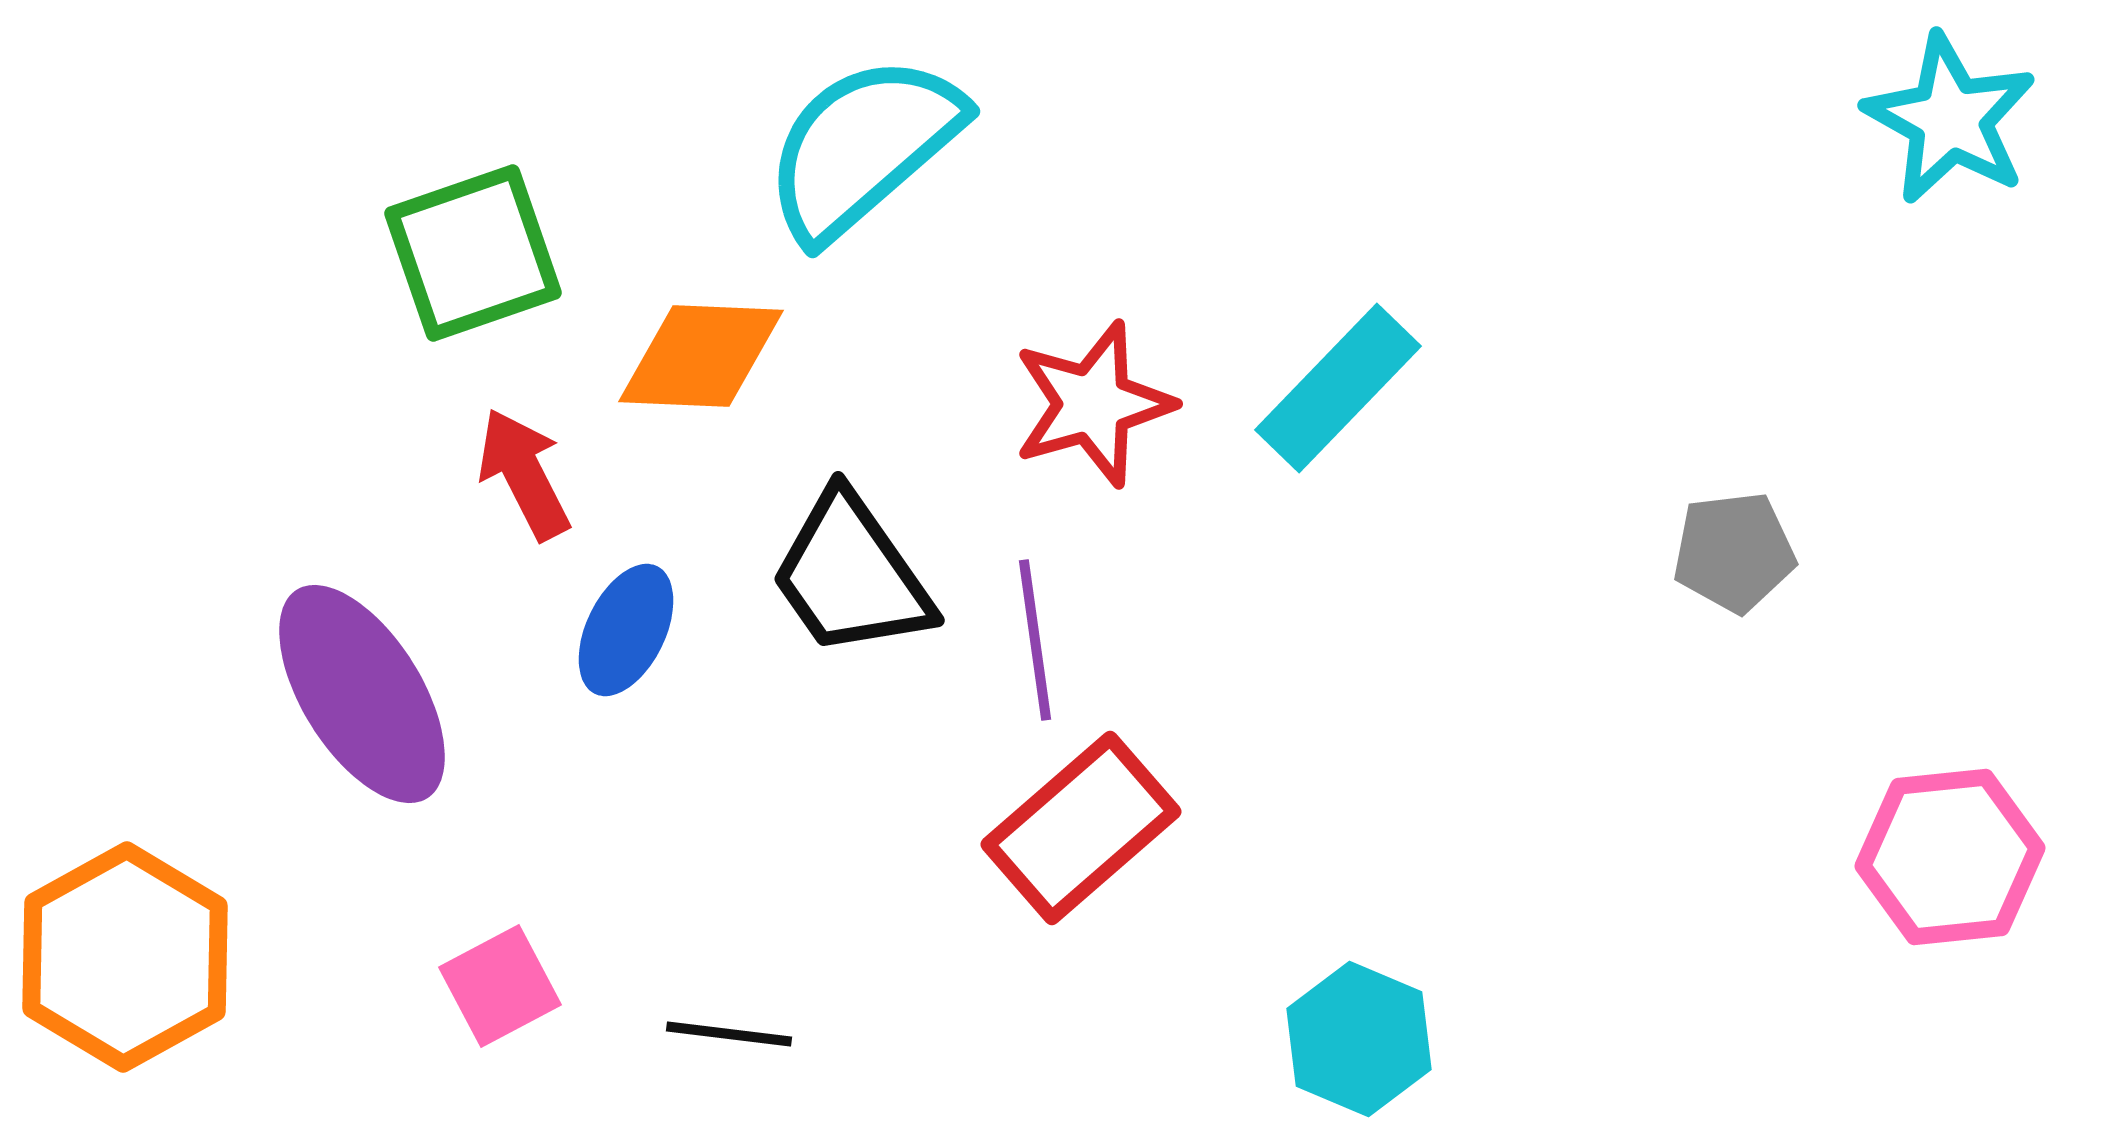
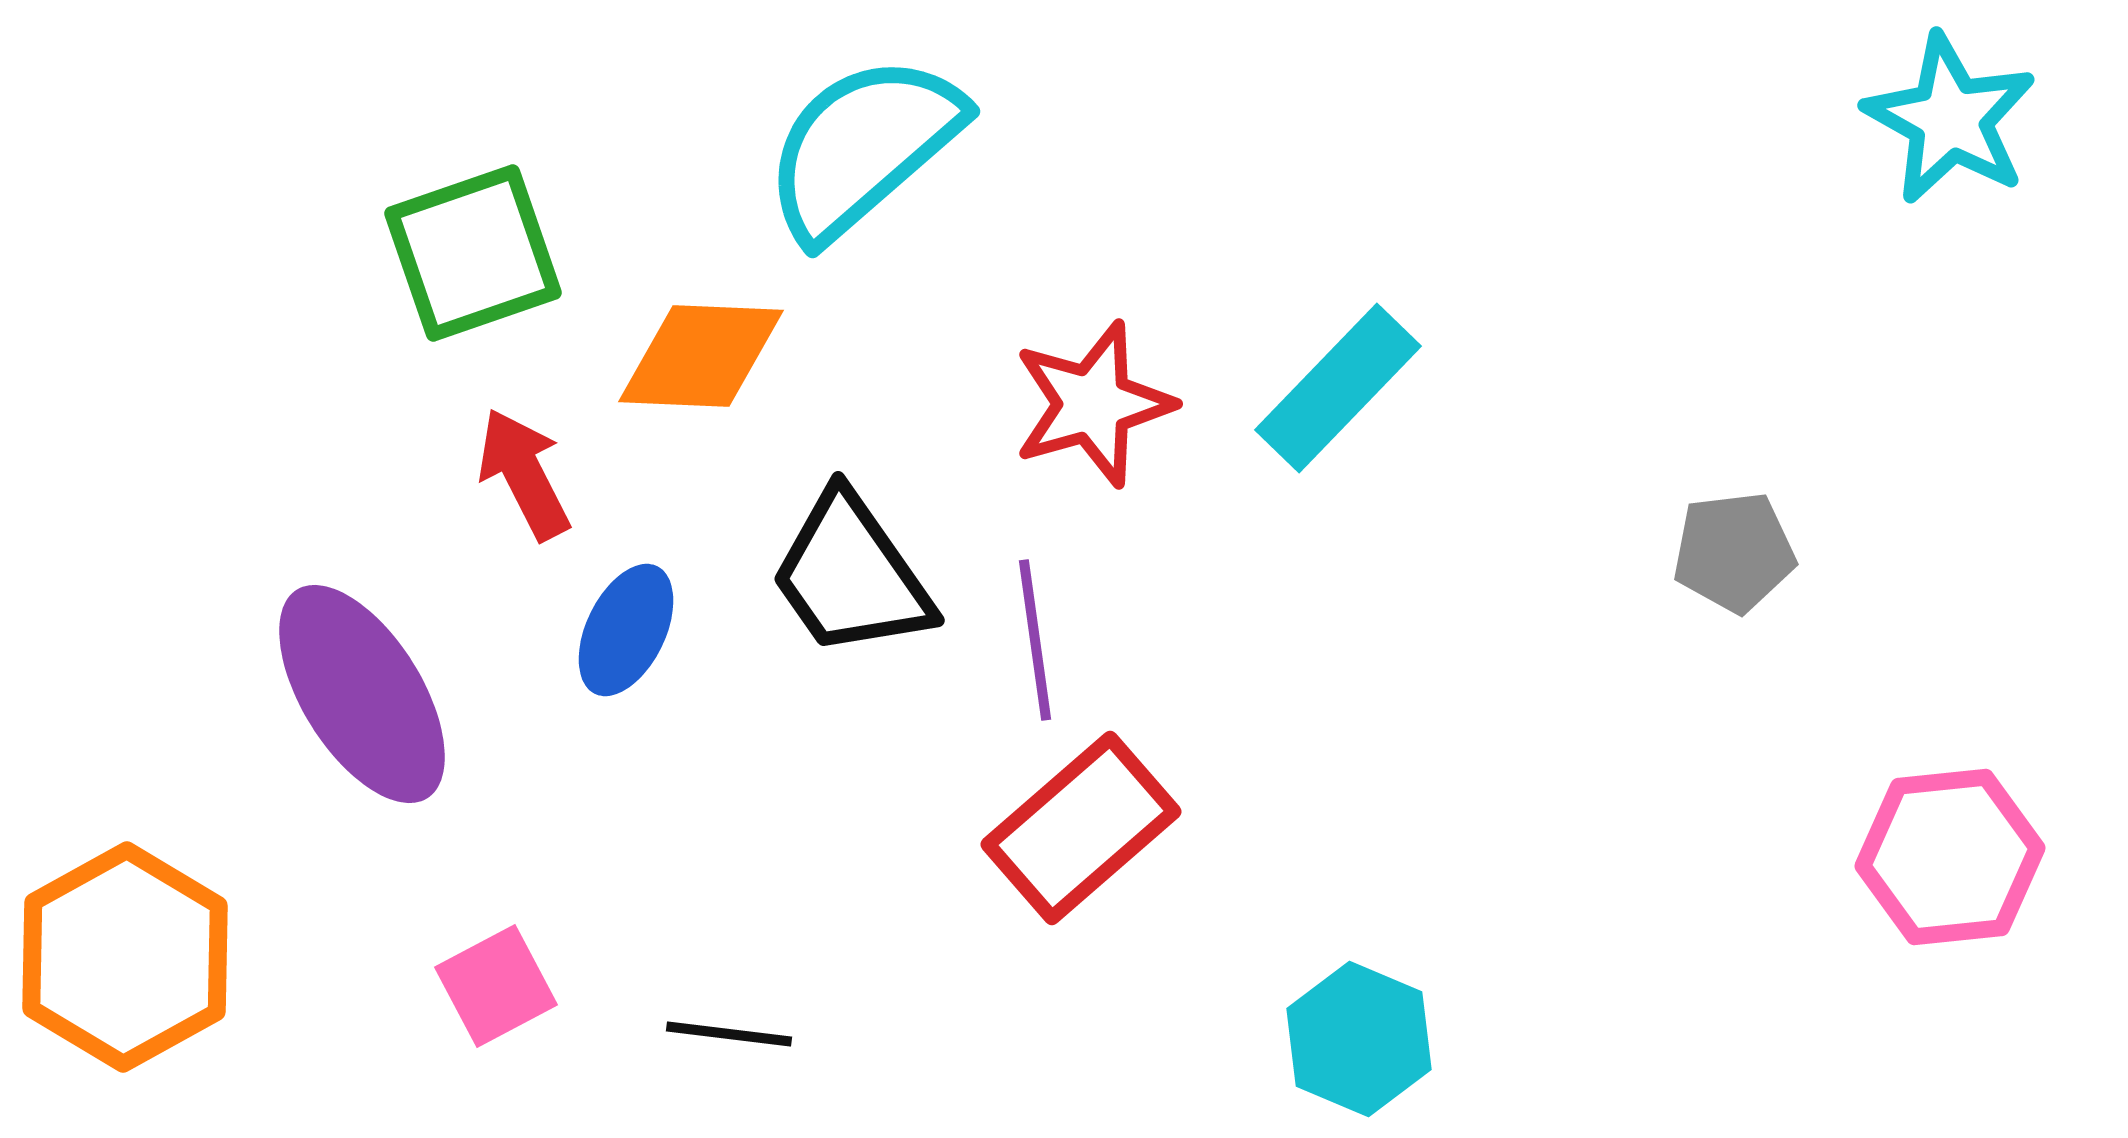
pink square: moved 4 px left
